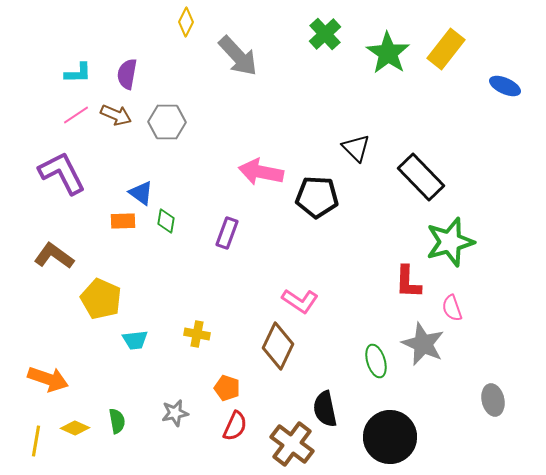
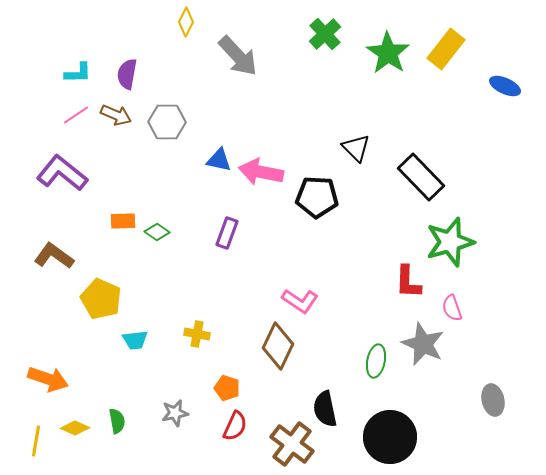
purple L-shape at (62, 173): rotated 24 degrees counterclockwise
blue triangle at (141, 193): moved 78 px right, 33 px up; rotated 24 degrees counterclockwise
green diamond at (166, 221): moved 9 px left, 11 px down; rotated 65 degrees counterclockwise
green ellipse at (376, 361): rotated 28 degrees clockwise
